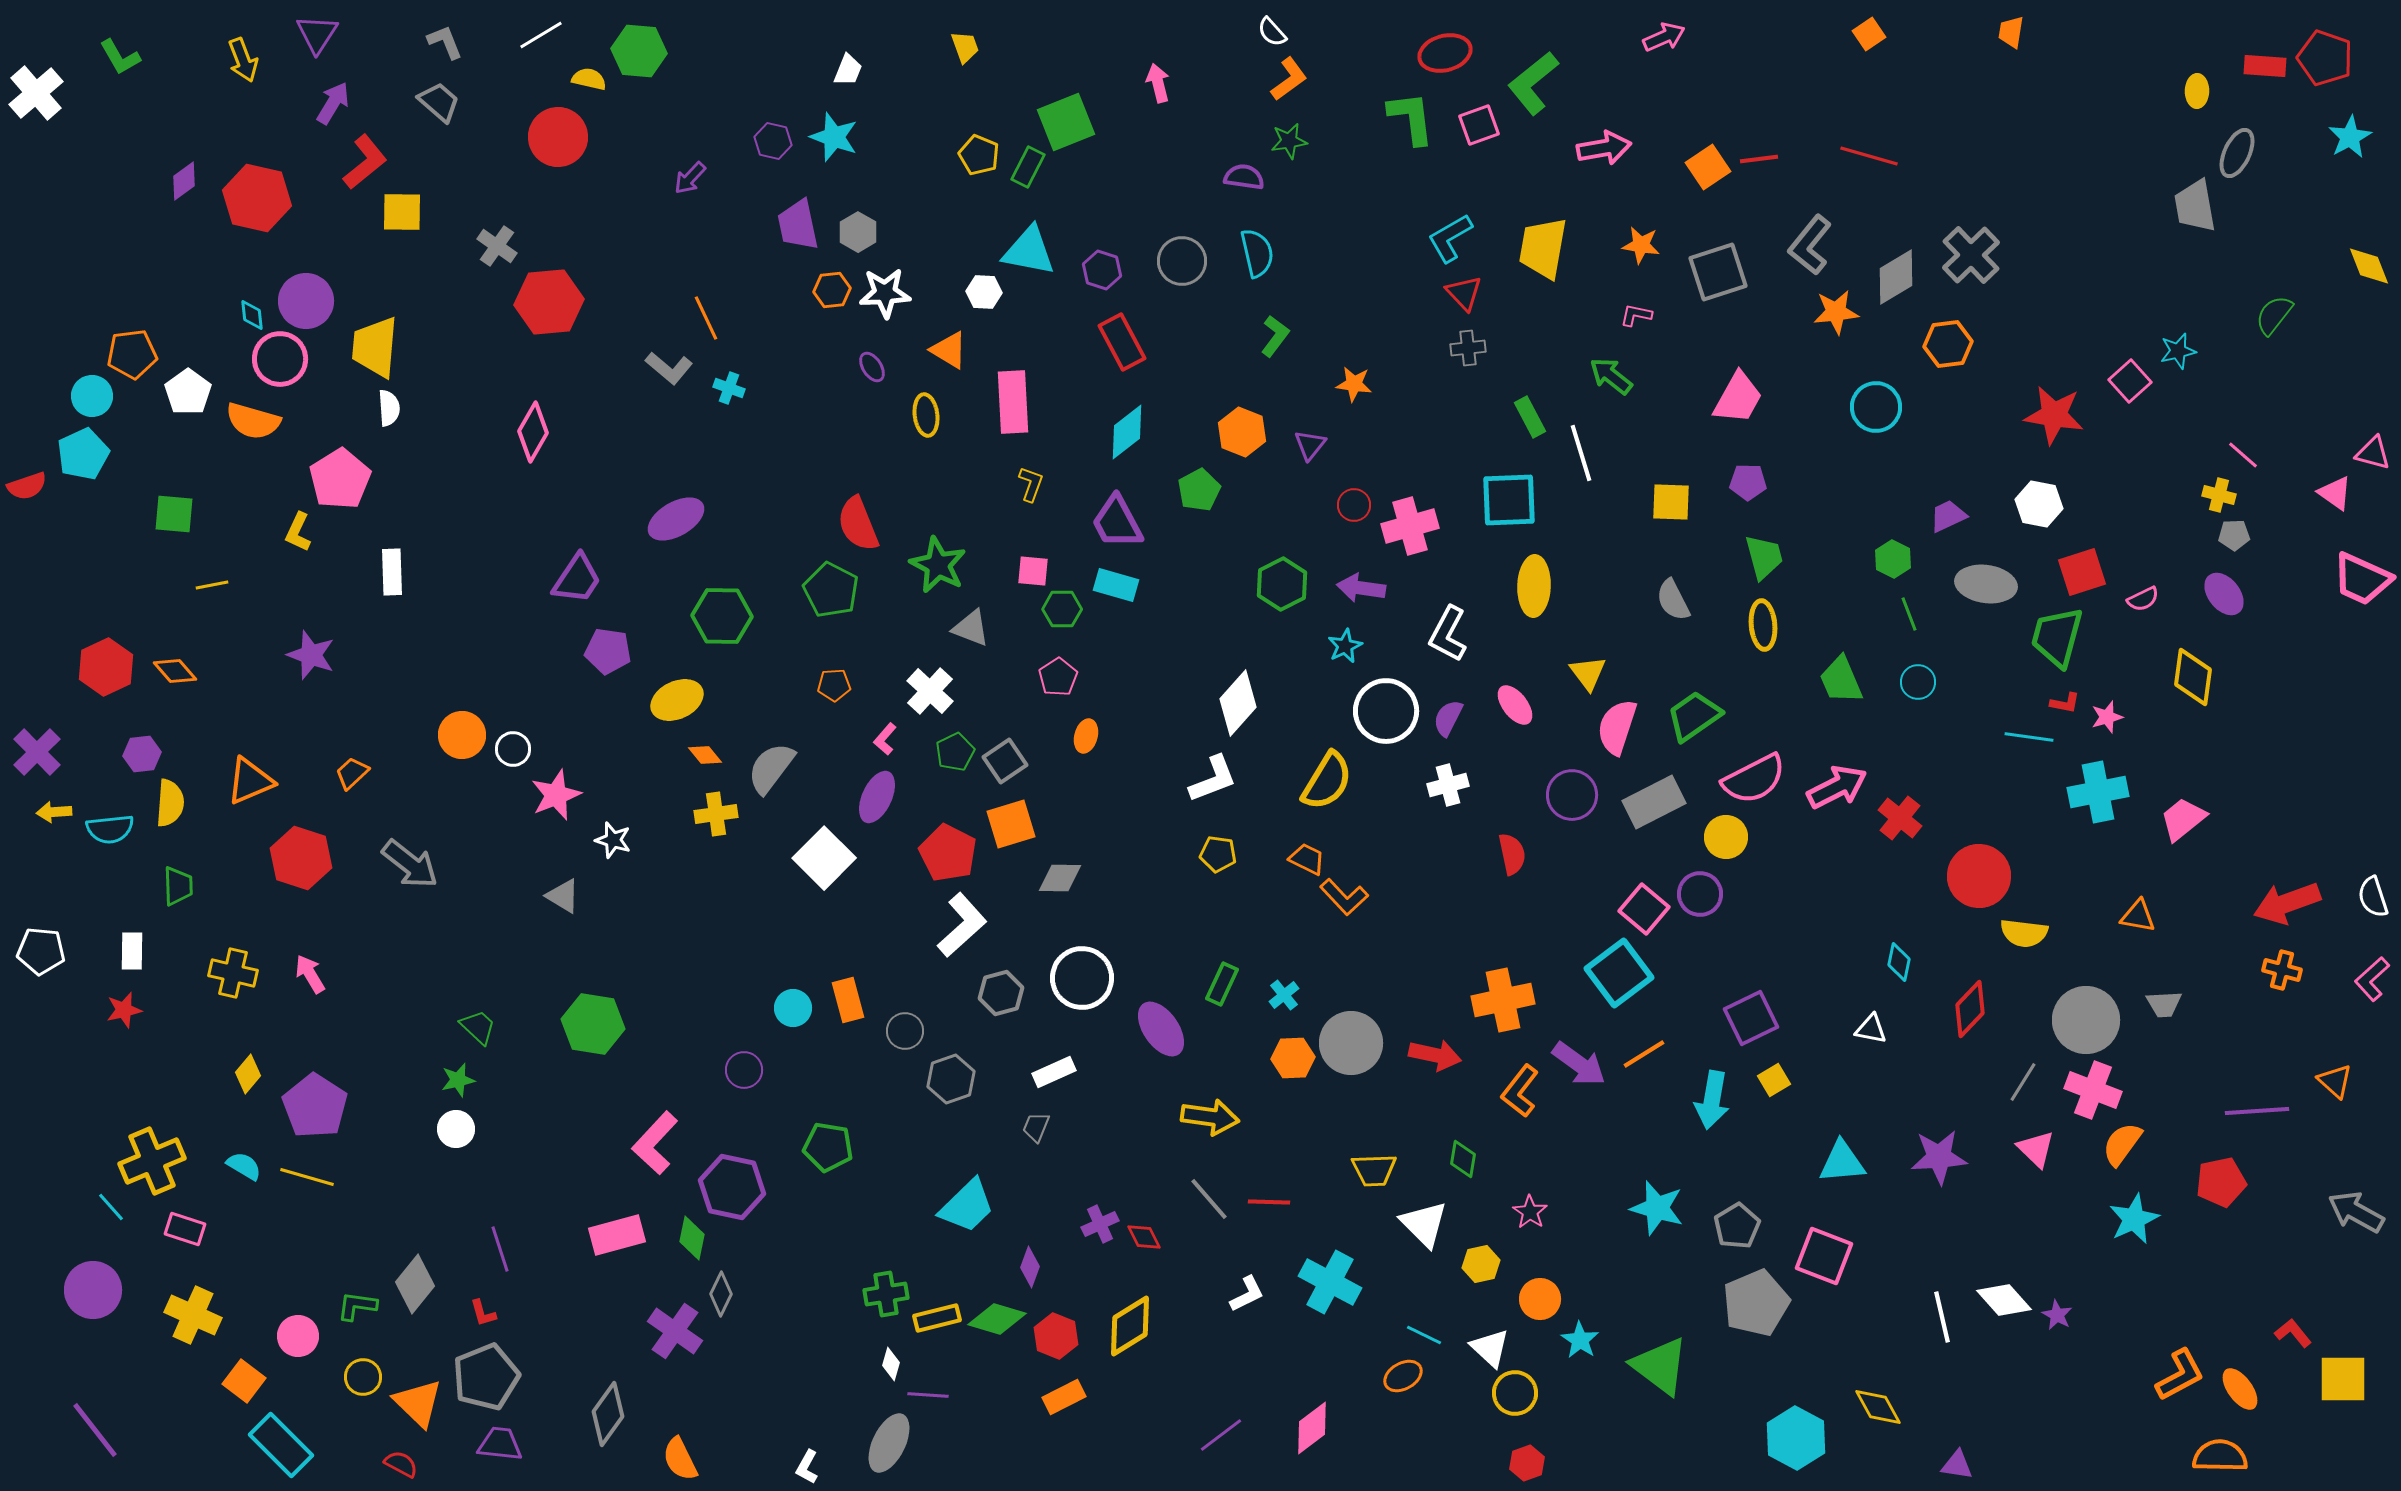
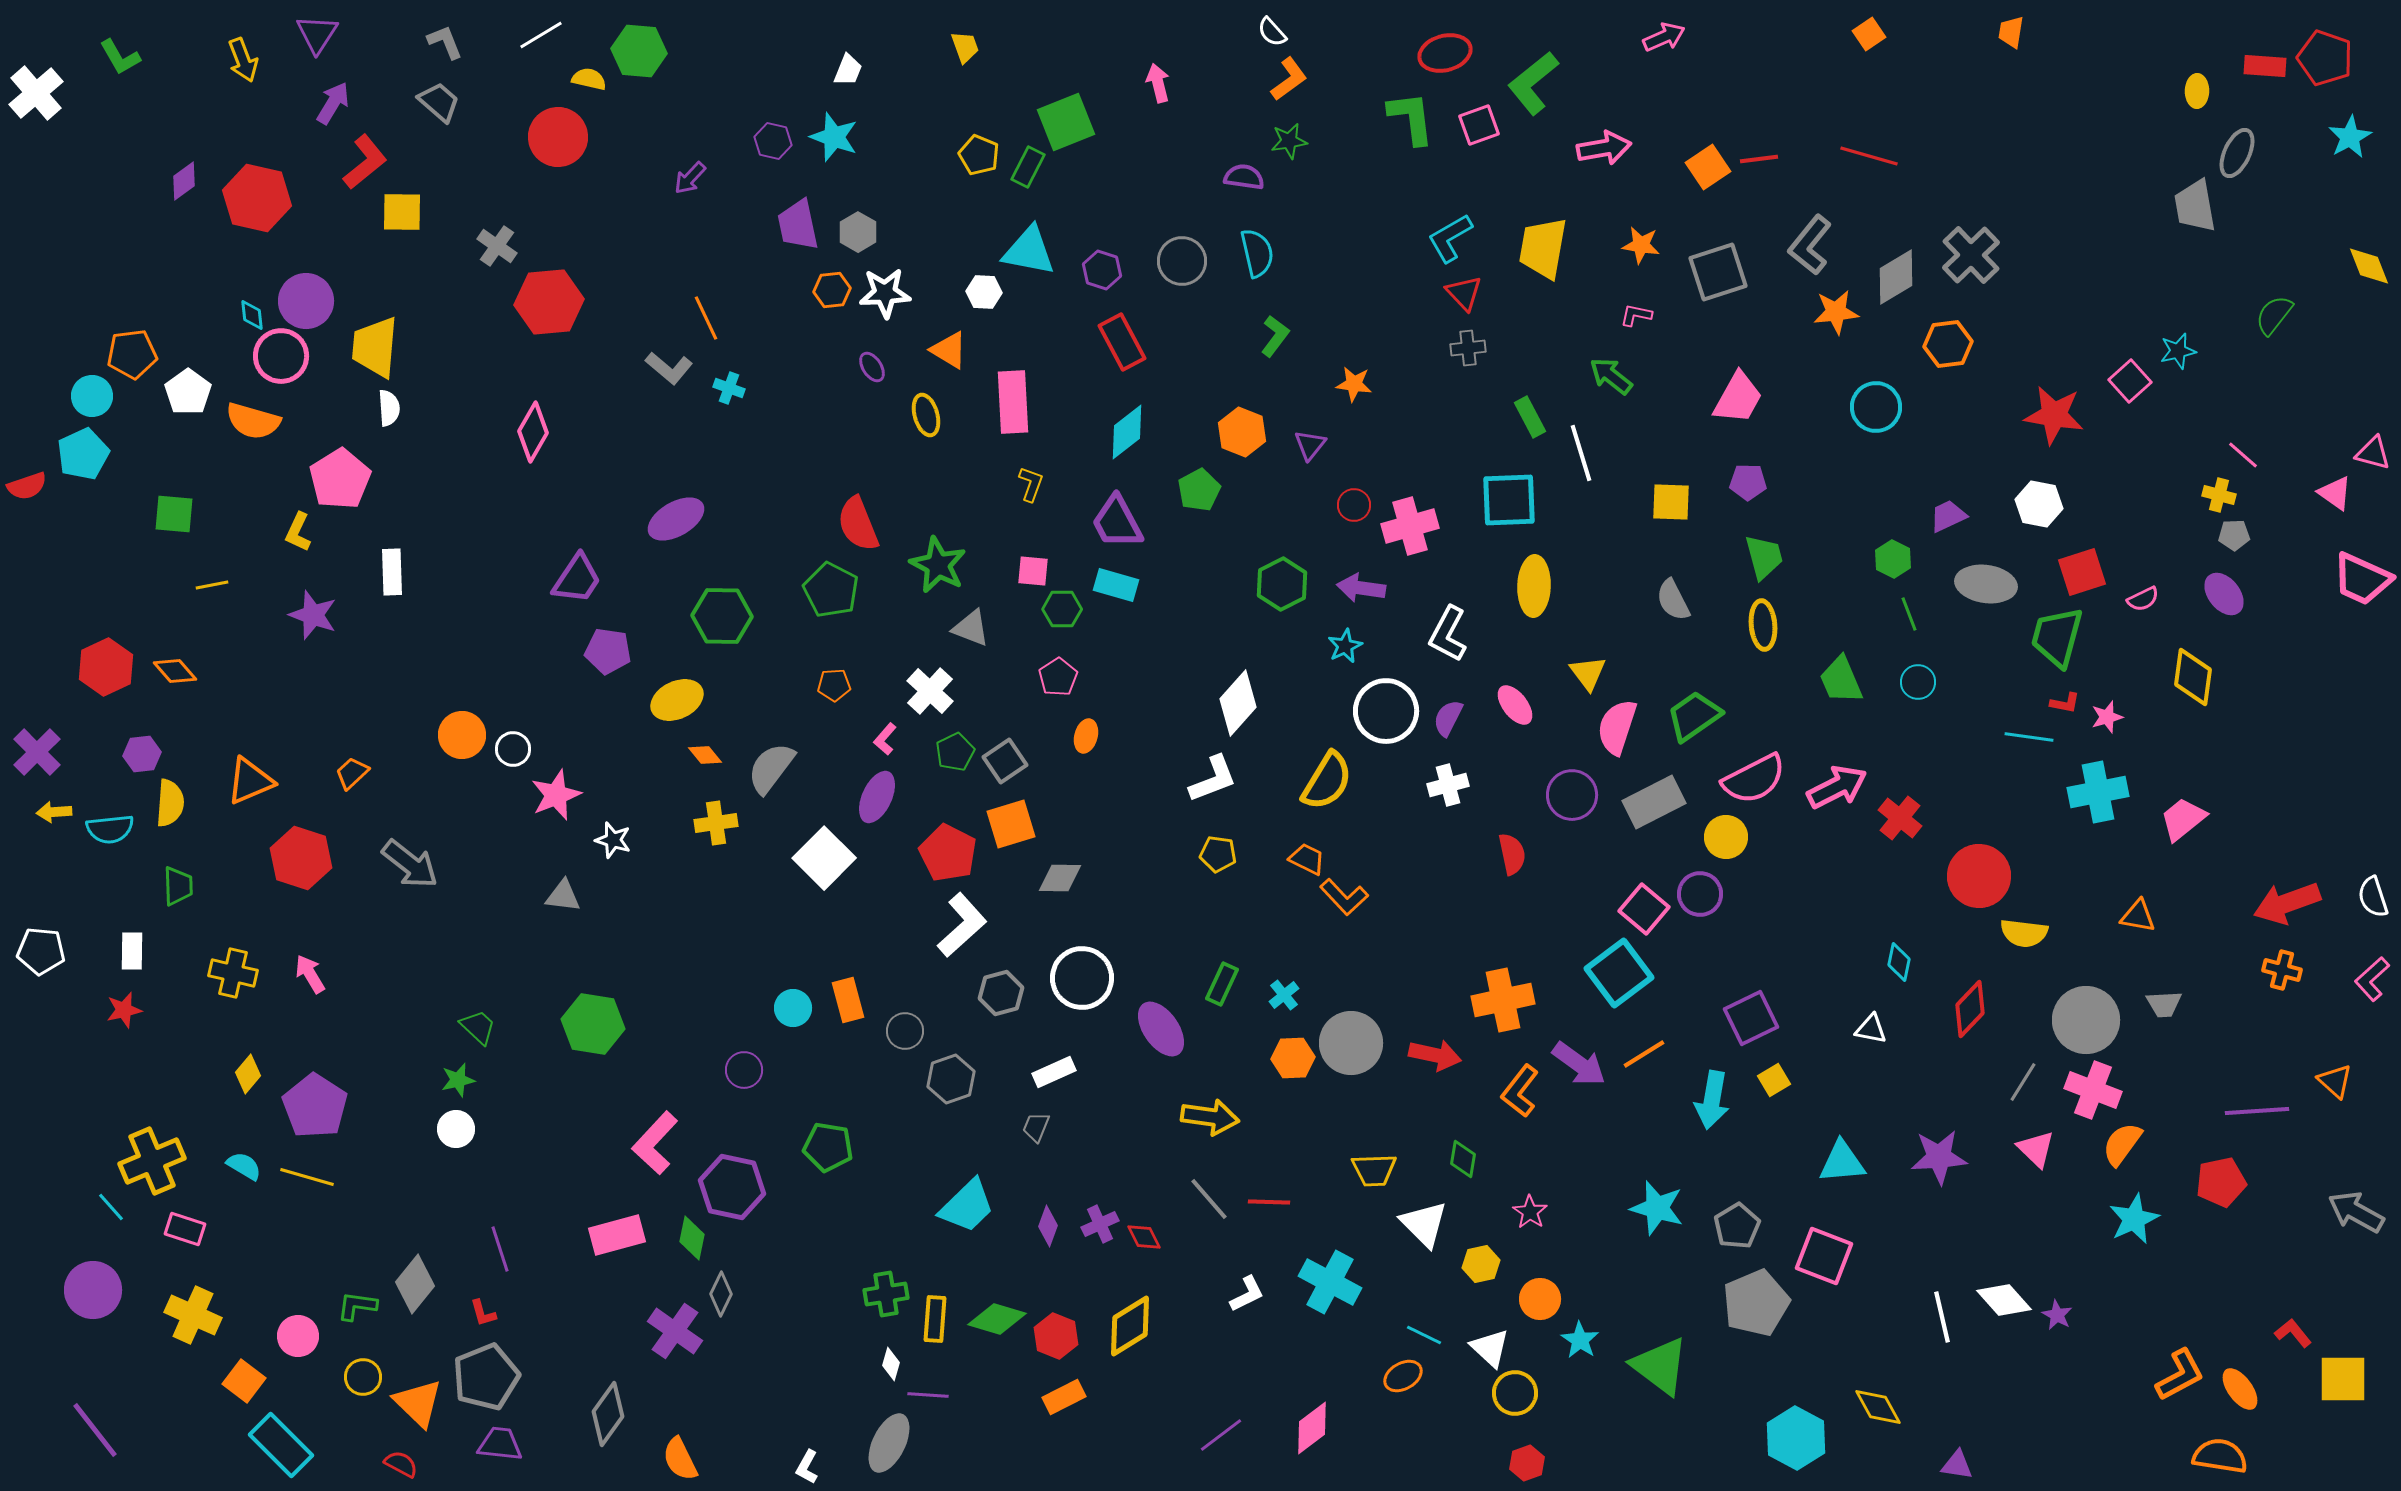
pink circle at (280, 359): moved 1 px right, 3 px up
yellow ellipse at (926, 415): rotated 9 degrees counterclockwise
purple star at (311, 655): moved 2 px right, 40 px up
yellow cross at (716, 814): moved 9 px down
gray triangle at (563, 896): rotated 24 degrees counterclockwise
purple diamond at (1030, 1267): moved 18 px right, 41 px up
yellow rectangle at (937, 1318): moved 2 px left, 1 px down; rotated 72 degrees counterclockwise
orange semicircle at (2220, 1456): rotated 8 degrees clockwise
